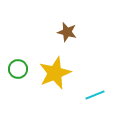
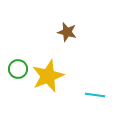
yellow star: moved 7 px left, 3 px down
cyan line: rotated 30 degrees clockwise
